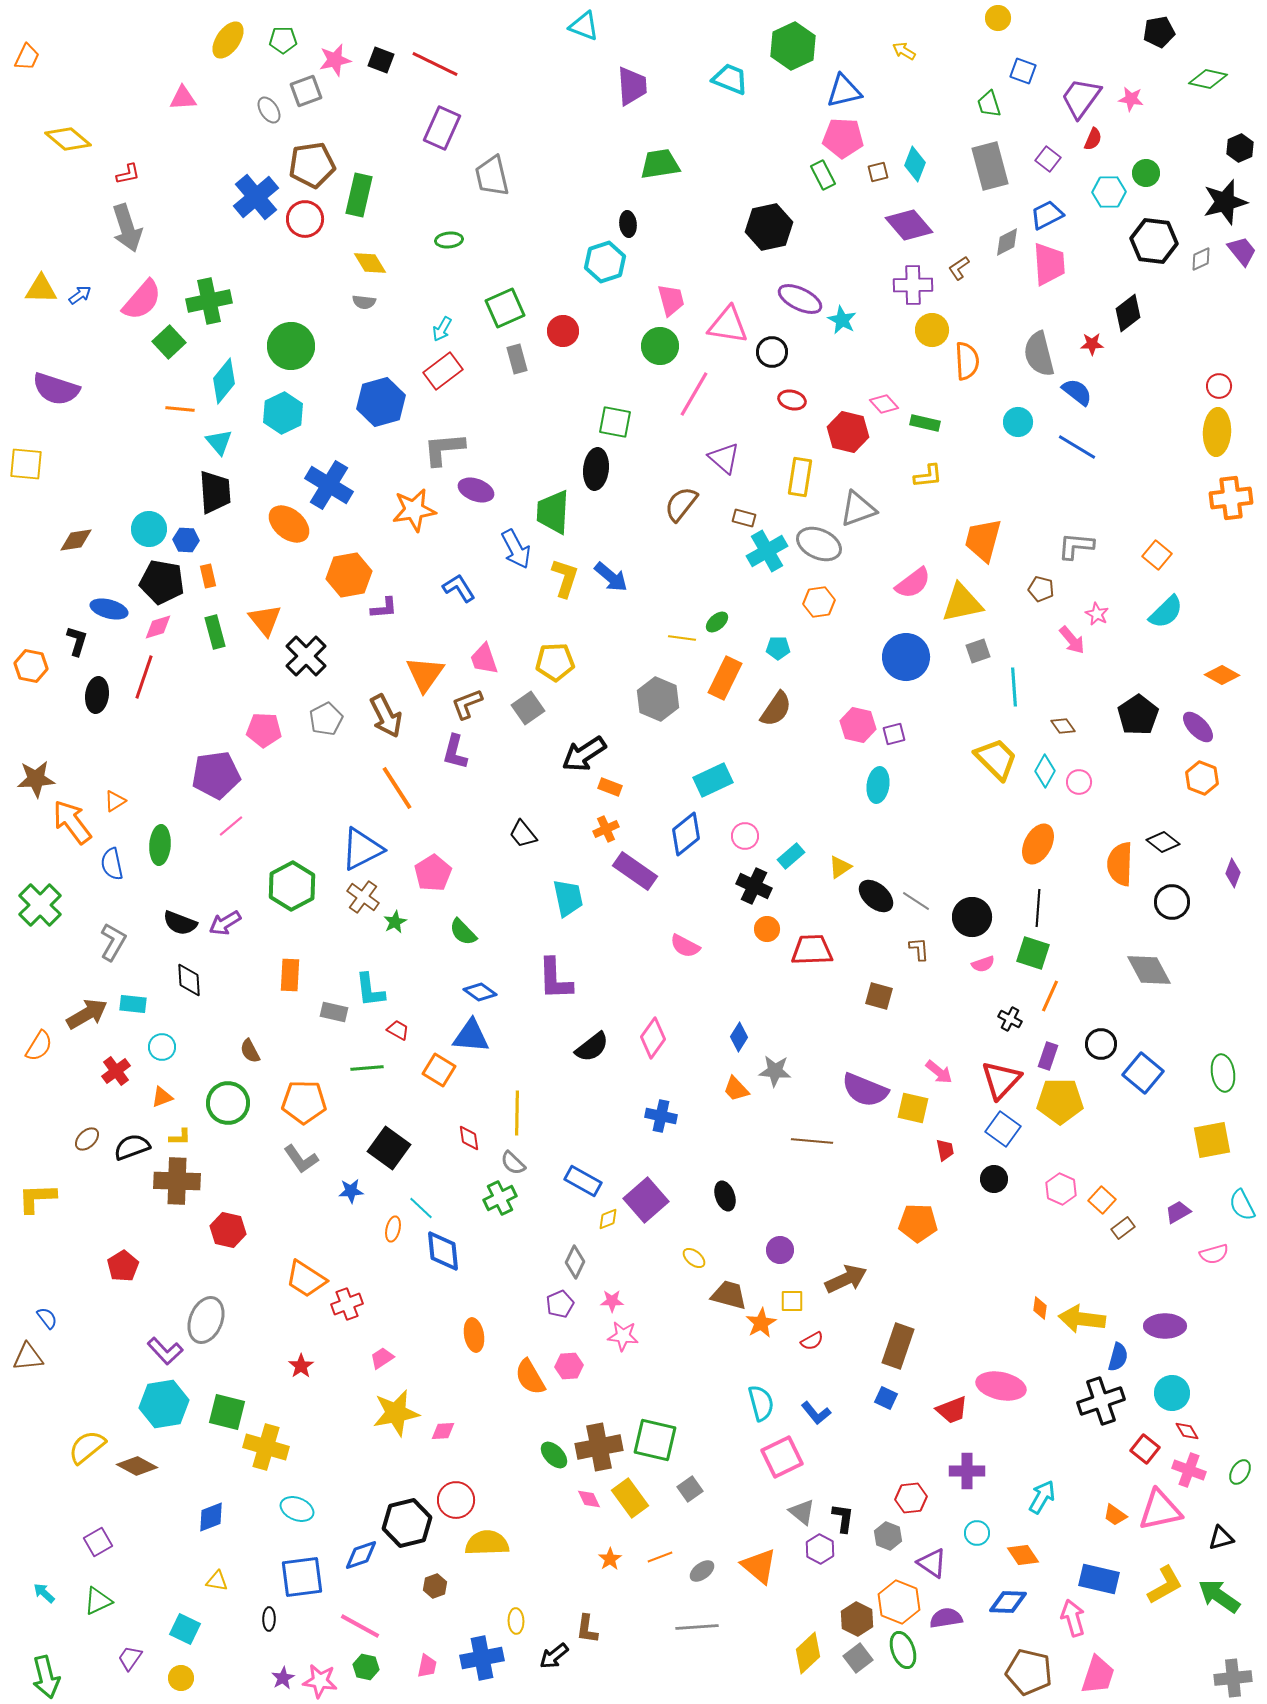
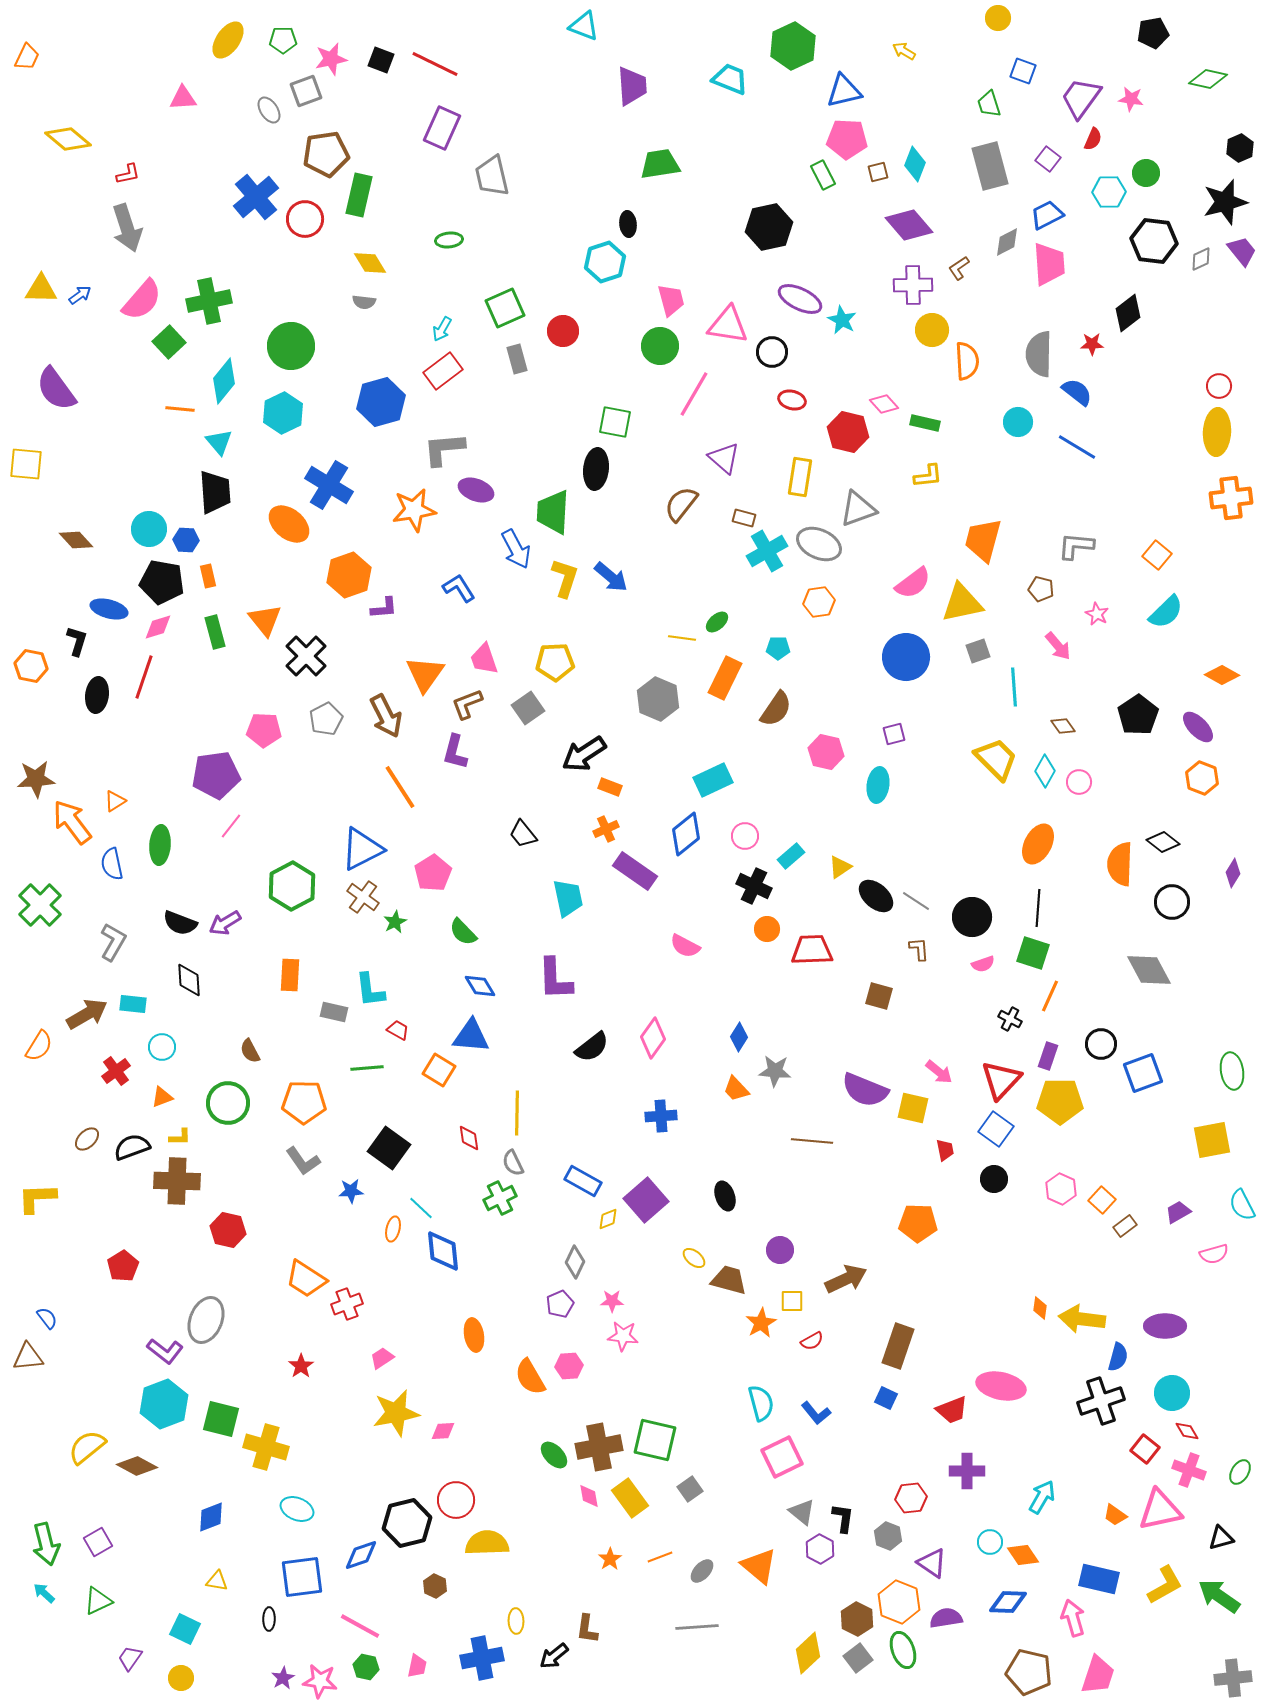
black pentagon at (1159, 32): moved 6 px left, 1 px down
pink star at (335, 60): moved 4 px left, 1 px up
pink pentagon at (843, 138): moved 4 px right, 1 px down
brown pentagon at (312, 165): moved 14 px right, 11 px up
gray semicircle at (1039, 354): rotated 15 degrees clockwise
purple semicircle at (56, 389): rotated 36 degrees clockwise
brown diamond at (76, 540): rotated 56 degrees clockwise
orange hexagon at (349, 575): rotated 9 degrees counterclockwise
pink arrow at (1072, 640): moved 14 px left, 6 px down
pink hexagon at (858, 725): moved 32 px left, 27 px down
orange line at (397, 788): moved 3 px right, 1 px up
pink line at (231, 826): rotated 12 degrees counterclockwise
purple diamond at (1233, 873): rotated 12 degrees clockwise
blue diamond at (480, 992): moved 6 px up; rotated 24 degrees clockwise
blue square at (1143, 1073): rotated 30 degrees clockwise
green ellipse at (1223, 1073): moved 9 px right, 2 px up
blue cross at (661, 1116): rotated 16 degrees counterclockwise
blue square at (1003, 1129): moved 7 px left
gray L-shape at (301, 1159): moved 2 px right, 2 px down
gray semicircle at (513, 1163): rotated 20 degrees clockwise
brown rectangle at (1123, 1228): moved 2 px right, 2 px up
brown trapezoid at (729, 1295): moved 15 px up
purple L-shape at (165, 1351): rotated 9 degrees counterclockwise
cyan hexagon at (164, 1404): rotated 12 degrees counterclockwise
green square at (227, 1412): moved 6 px left, 7 px down
pink diamond at (589, 1499): moved 3 px up; rotated 15 degrees clockwise
cyan circle at (977, 1533): moved 13 px right, 9 px down
gray ellipse at (702, 1571): rotated 10 degrees counterclockwise
brown hexagon at (435, 1586): rotated 15 degrees counterclockwise
pink trapezoid at (427, 1666): moved 10 px left
green arrow at (46, 1677): moved 133 px up
